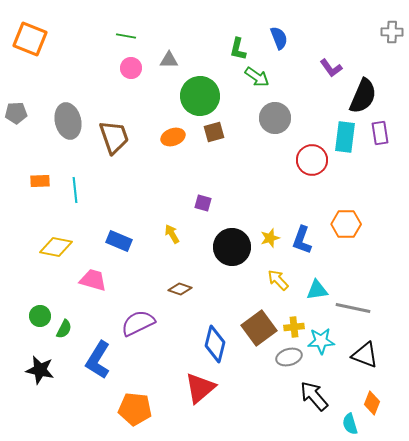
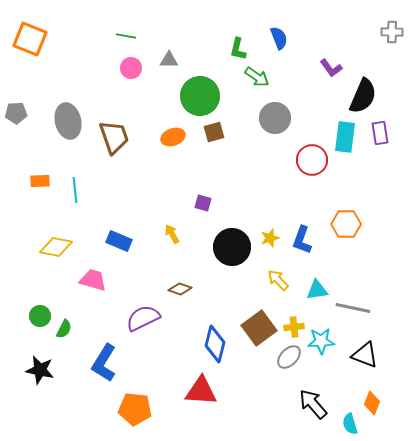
purple semicircle at (138, 323): moved 5 px right, 5 px up
gray ellipse at (289, 357): rotated 30 degrees counterclockwise
blue L-shape at (98, 360): moved 6 px right, 3 px down
red triangle at (200, 388): moved 1 px right, 3 px down; rotated 44 degrees clockwise
black arrow at (314, 396): moved 1 px left, 8 px down
